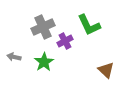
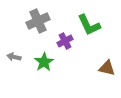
gray cross: moved 5 px left, 6 px up
brown triangle: moved 1 px right, 2 px up; rotated 30 degrees counterclockwise
